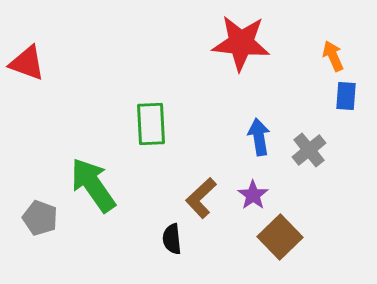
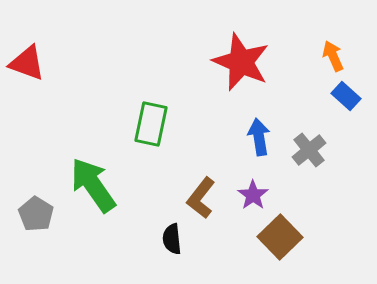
red star: moved 19 px down; rotated 18 degrees clockwise
blue rectangle: rotated 52 degrees counterclockwise
green rectangle: rotated 15 degrees clockwise
brown L-shape: rotated 9 degrees counterclockwise
gray pentagon: moved 4 px left, 4 px up; rotated 12 degrees clockwise
